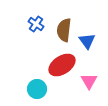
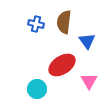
blue cross: rotated 21 degrees counterclockwise
brown semicircle: moved 8 px up
